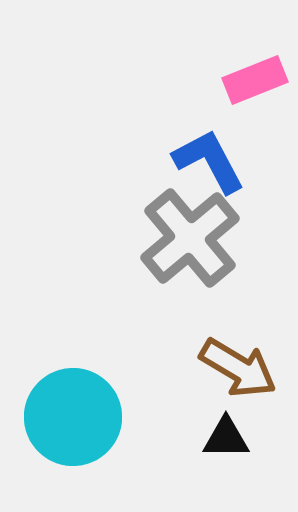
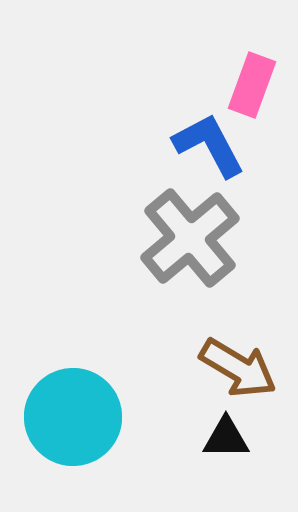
pink rectangle: moved 3 px left, 5 px down; rotated 48 degrees counterclockwise
blue L-shape: moved 16 px up
